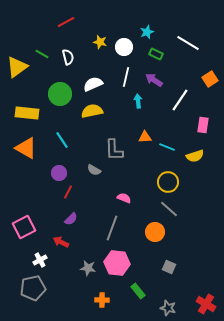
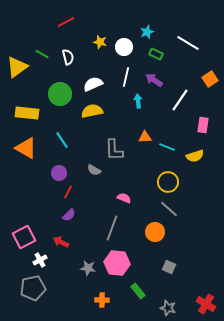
purple semicircle at (71, 219): moved 2 px left, 4 px up
pink square at (24, 227): moved 10 px down
